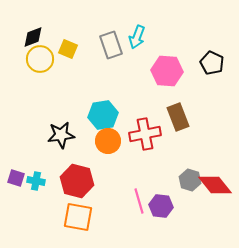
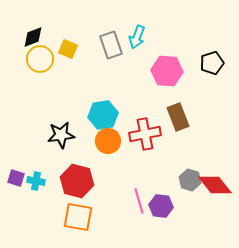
black pentagon: rotated 30 degrees clockwise
